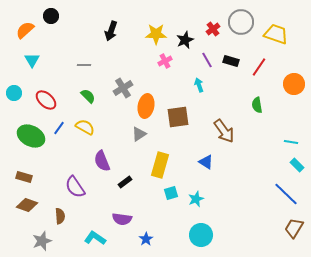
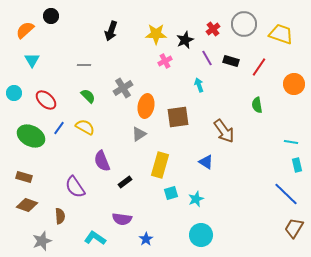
gray circle at (241, 22): moved 3 px right, 2 px down
yellow trapezoid at (276, 34): moved 5 px right
purple line at (207, 60): moved 2 px up
cyan rectangle at (297, 165): rotated 32 degrees clockwise
